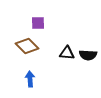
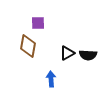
brown diamond: moved 1 px right; rotated 55 degrees clockwise
black triangle: rotated 35 degrees counterclockwise
blue arrow: moved 21 px right
